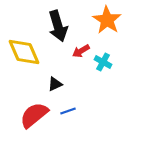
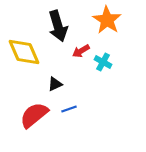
blue line: moved 1 px right, 2 px up
